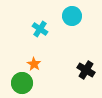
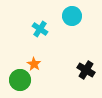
green circle: moved 2 px left, 3 px up
